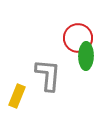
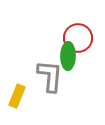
green ellipse: moved 18 px left
gray L-shape: moved 2 px right, 1 px down
